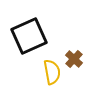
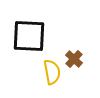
black square: rotated 27 degrees clockwise
